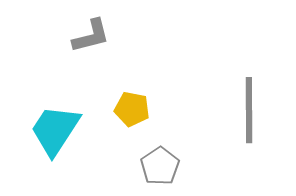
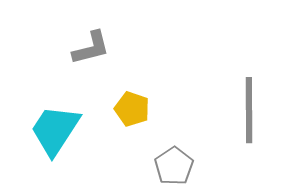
gray L-shape: moved 12 px down
yellow pentagon: rotated 8 degrees clockwise
gray pentagon: moved 14 px right
